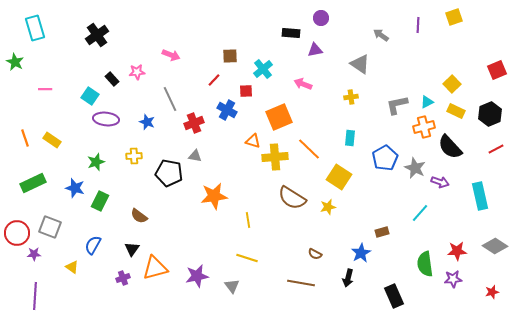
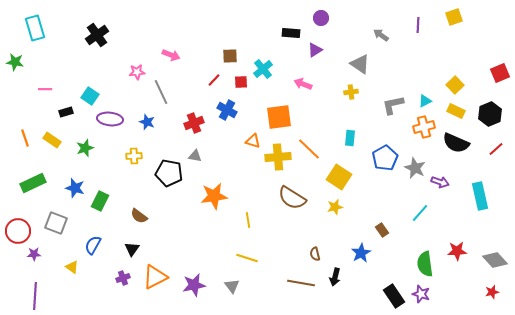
purple triangle at (315, 50): rotated 21 degrees counterclockwise
green star at (15, 62): rotated 18 degrees counterclockwise
red square at (497, 70): moved 3 px right, 3 px down
black rectangle at (112, 79): moved 46 px left, 33 px down; rotated 64 degrees counterclockwise
yellow square at (452, 84): moved 3 px right, 1 px down
red square at (246, 91): moved 5 px left, 9 px up
yellow cross at (351, 97): moved 5 px up
gray line at (170, 99): moved 9 px left, 7 px up
cyan triangle at (427, 102): moved 2 px left, 1 px up
gray L-shape at (397, 105): moved 4 px left
orange square at (279, 117): rotated 16 degrees clockwise
purple ellipse at (106, 119): moved 4 px right
black semicircle at (450, 147): moved 6 px right, 4 px up; rotated 24 degrees counterclockwise
red line at (496, 149): rotated 14 degrees counterclockwise
yellow cross at (275, 157): moved 3 px right
green star at (96, 162): moved 11 px left, 14 px up
yellow star at (328, 207): moved 7 px right
gray square at (50, 227): moved 6 px right, 4 px up
brown rectangle at (382, 232): moved 2 px up; rotated 72 degrees clockwise
red circle at (17, 233): moved 1 px right, 2 px up
gray diamond at (495, 246): moved 14 px down; rotated 15 degrees clockwise
brown semicircle at (315, 254): rotated 48 degrees clockwise
orange triangle at (155, 268): moved 9 px down; rotated 12 degrees counterclockwise
purple star at (197, 276): moved 3 px left, 9 px down
black arrow at (348, 278): moved 13 px left, 1 px up
purple star at (453, 279): moved 32 px left, 15 px down; rotated 24 degrees clockwise
black rectangle at (394, 296): rotated 10 degrees counterclockwise
